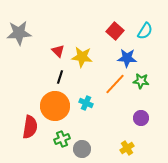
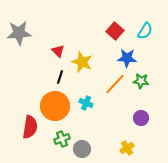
yellow star: moved 5 px down; rotated 15 degrees clockwise
